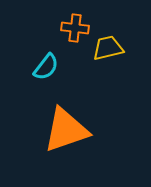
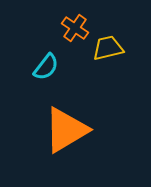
orange cross: rotated 28 degrees clockwise
orange triangle: rotated 12 degrees counterclockwise
